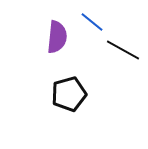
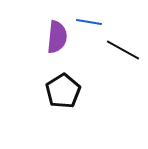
blue line: moved 3 px left; rotated 30 degrees counterclockwise
black pentagon: moved 6 px left, 3 px up; rotated 16 degrees counterclockwise
